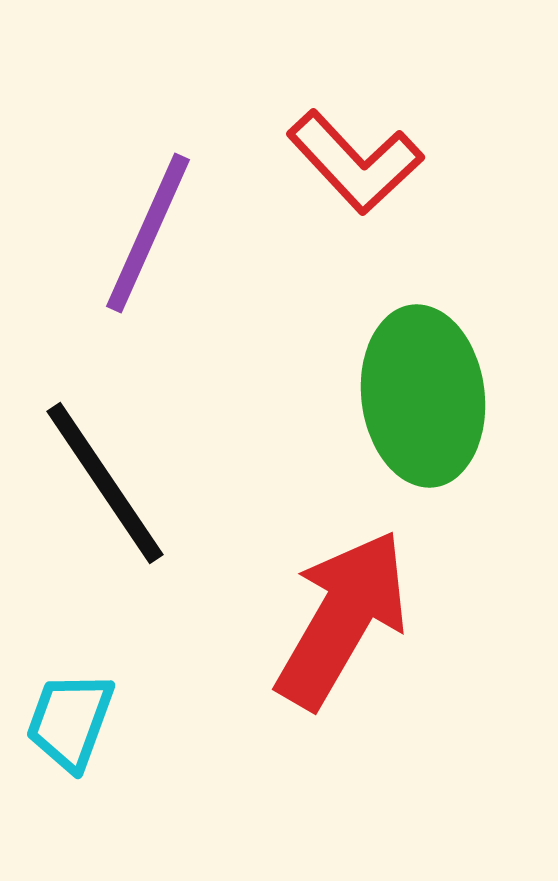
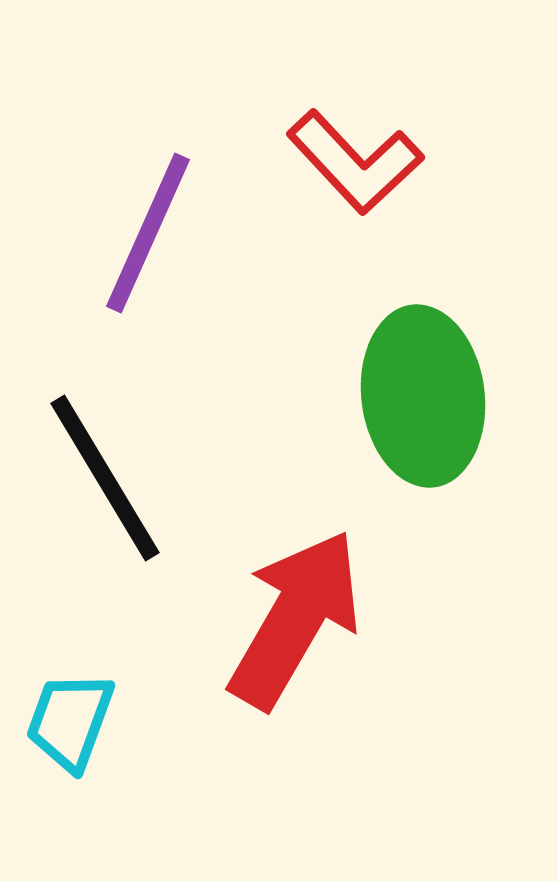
black line: moved 5 px up; rotated 3 degrees clockwise
red arrow: moved 47 px left
